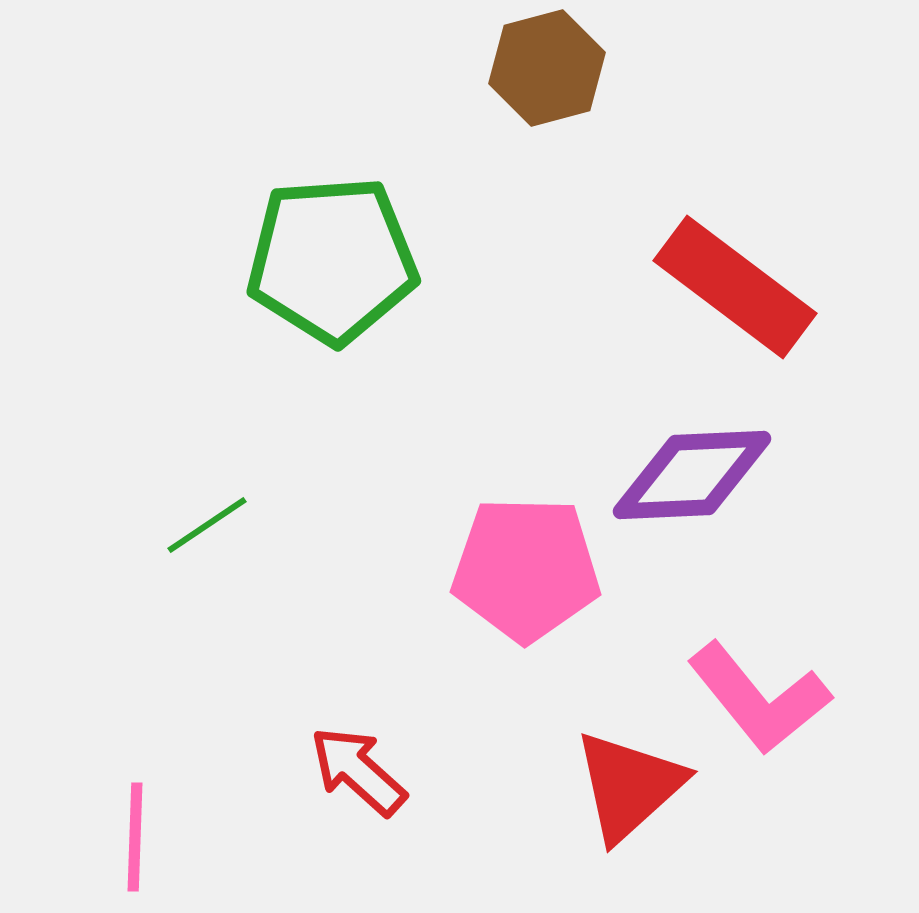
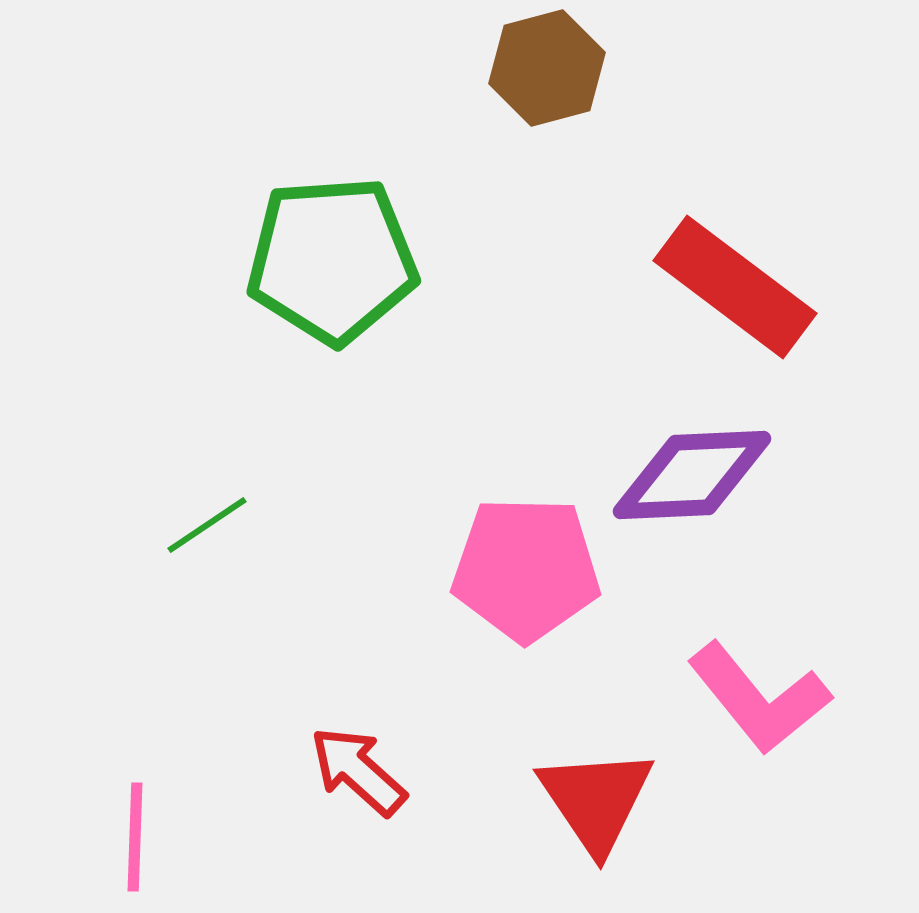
red triangle: moved 33 px left, 14 px down; rotated 22 degrees counterclockwise
